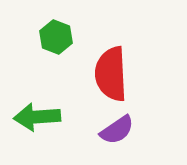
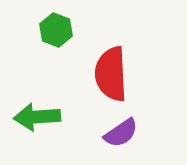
green hexagon: moved 7 px up
purple semicircle: moved 4 px right, 3 px down
